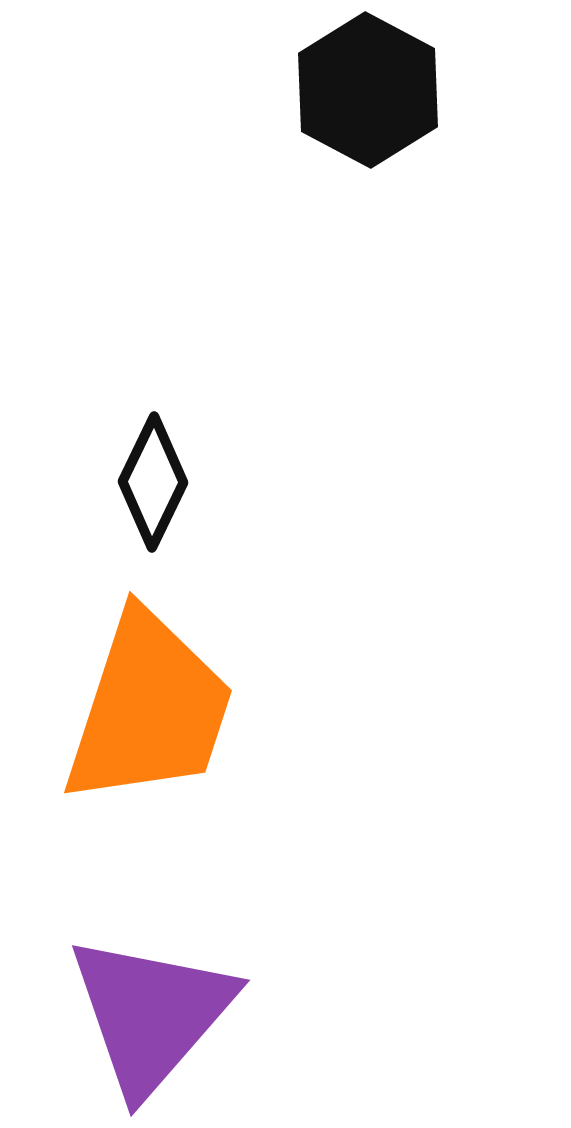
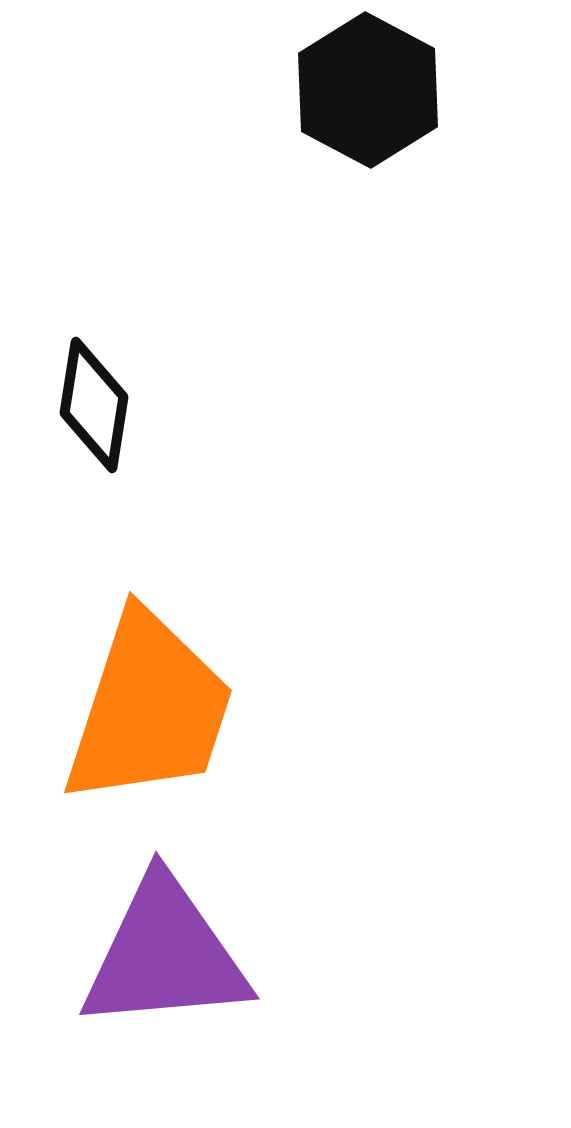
black diamond: moved 59 px left, 77 px up; rotated 17 degrees counterclockwise
purple triangle: moved 14 px right, 59 px up; rotated 44 degrees clockwise
